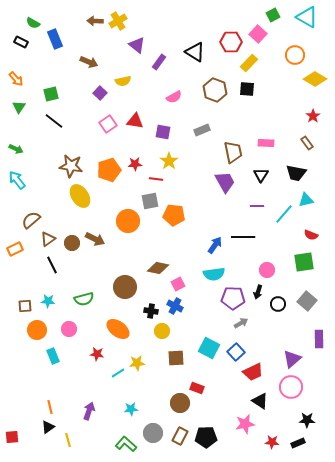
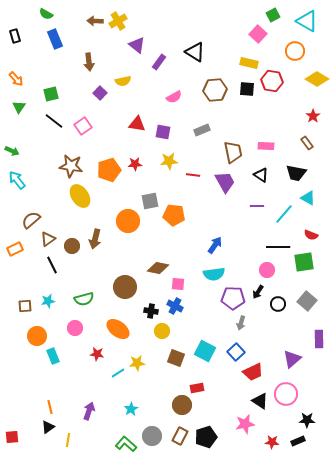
cyan triangle at (307, 17): moved 4 px down
green semicircle at (33, 23): moved 13 px right, 9 px up
black rectangle at (21, 42): moved 6 px left, 6 px up; rotated 48 degrees clockwise
red hexagon at (231, 42): moved 41 px right, 39 px down; rotated 10 degrees clockwise
orange circle at (295, 55): moved 4 px up
brown arrow at (89, 62): rotated 60 degrees clockwise
yellow rectangle at (249, 63): rotated 60 degrees clockwise
yellow diamond at (315, 79): moved 2 px right
brown hexagon at (215, 90): rotated 25 degrees counterclockwise
red triangle at (135, 121): moved 2 px right, 3 px down
pink square at (108, 124): moved 25 px left, 2 px down
pink rectangle at (266, 143): moved 3 px down
green arrow at (16, 149): moved 4 px left, 2 px down
yellow star at (169, 161): rotated 30 degrees clockwise
black triangle at (261, 175): rotated 28 degrees counterclockwise
red line at (156, 179): moved 37 px right, 4 px up
cyan triangle at (306, 200): moved 2 px right, 2 px up; rotated 42 degrees clockwise
black line at (243, 237): moved 35 px right, 10 px down
brown arrow at (95, 239): rotated 78 degrees clockwise
brown circle at (72, 243): moved 3 px down
pink square at (178, 284): rotated 32 degrees clockwise
black arrow at (258, 292): rotated 16 degrees clockwise
cyan star at (48, 301): rotated 16 degrees counterclockwise
gray arrow at (241, 323): rotated 136 degrees clockwise
pink circle at (69, 329): moved 6 px right, 1 px up
orange circle at (37, 330): moved 6 px down
cyan square at (209, 348): moved 4 px left, 3 px down
brown square at (176, 358): rotated 24 degrees clockwise
pink circle at (291, 387): moved 5 px left, 7 px down
red rectangle at (197, 388): rotated 32 degrees counterclockwise
brown circle at (180, 403): moved 2 px right, 2 px down
cyan star at (131, 409): rotated 24 degrees counterclockwise
gray circle at (153, 433): moved 1 px left, 3 px down
black pentagon at (206, 437): rotated 15 degrees counterclockwise
yellow line at (68, 440): rotated 24 degrees clockwise
black rectangle at (298, 443): moved 2 px up
